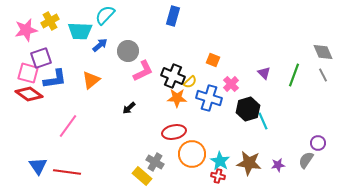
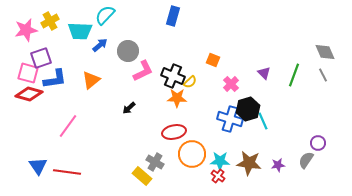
gray diamond: moved 2 px right
red diamond: rotated 20 degrees counterclockwise
blue cross: moved 21 px right, 21 px down
cyan star: rotated 30 degrees counterclockwise
red cross: rotated 24 degrees clockwise
